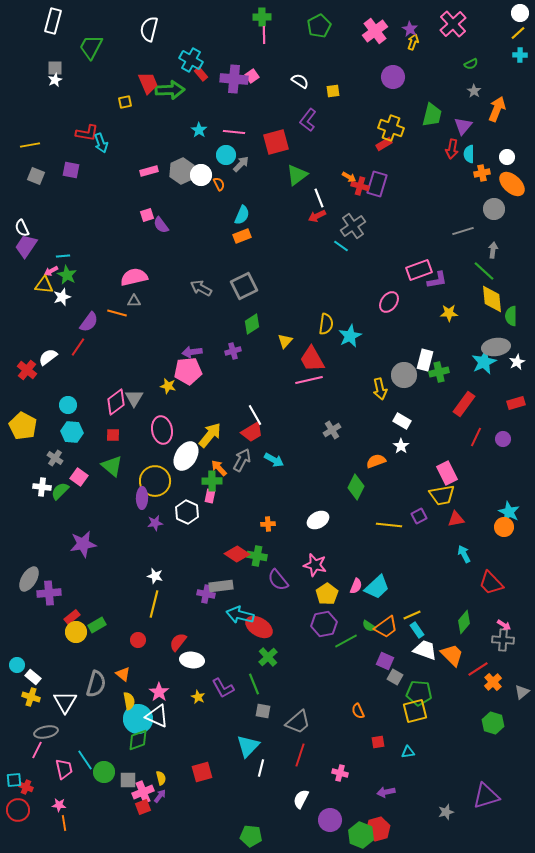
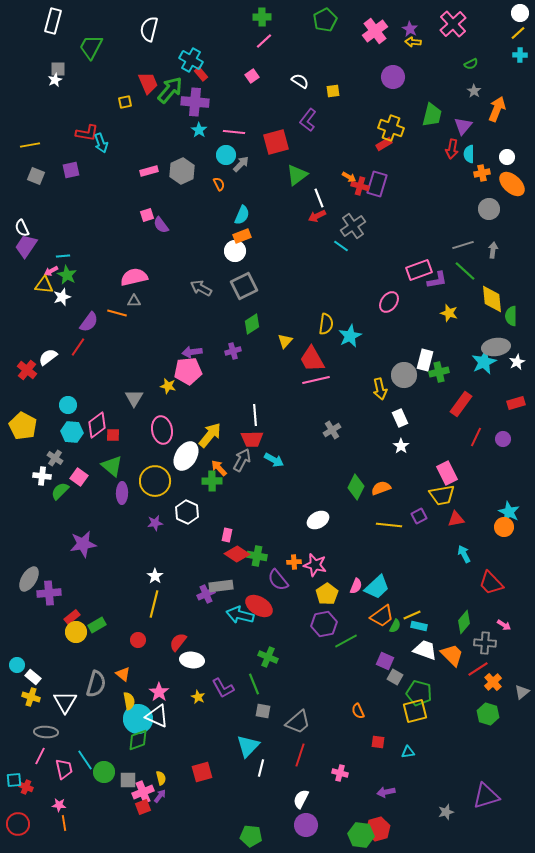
green pentagon at (319, 26): moved 6 px right, 6 px up
pink line at (264, 35): moved 6 px down; rotated 48 degrees clockwise
yellow arrow at (413, 42): rotated 105 degrees counterclockwise
gray square at (55, 68): moved 3 px right, 1 px down
purple cross at (234, 79): moved 39 px left, 23 px down
green arrow at (170, 90): rotated 48 degrees counterclockwise
purple square at (71, 170): rotated 24 degrees counterclockwise
white circle at (201, 175): moved 34 px right, 76 px down
gray circle at (494, 209): moved 5 px left
gray line at (463, 231): moved 14 px down
green line at (484, 271): moved 19 px left
yellow star at (449, 313): rotated 18 degrees clockwise
pink line at (309, 380): moved 7 px right
pink diamond at (116, 402): moved 19 px left, 23 px down
red rectangle at (464, 404): moved 3 px left
white line at (255, 415): rotated 25 degrees clockwise
white rectangle at (402, 421): moved 2 px left, 3 px up; rotated 36 degrees clockwise
red trapezoid at (252, 432): moved 7 px down; rotated 30 degrees clockwise
orange semicircle at (376, 461): moved 5 px right, 27 px down
white cross at (42, 487): moved 11 px up
pink rectangle at (210, 496): moved 17 px right, 39 px down
purple ellipse at (142, 498): moved 20 px left, 5 px up
orange cross at (268, 524): moved 26 px right, 38 px down
white star at (155, 576): rotated 21 degrees clockwise
purple cross at (206, 594): rotated 36 degrees counterclockwise
green semicircle at (369, 626): moved 26 px right; rotated 96 degrees counterclockwise
red ellipse at (259, 627): moved 21 px up
orange trapezoid at (386, 627): moved 4 px left, 11 px up
cyan rectangle at (417, 630): moved 2 px right, 4 px up; rotated 42 degrees counterclockwise
gray cross at (503, 640): moved 18 px left, 3 px down
green cross at (268, 657): rotated 24 degrees counterclockwise
green pentagon at (419, 693): rotated 10 degrees clockwise
green hexagon at (493, 723): moved 5 px left, 9 px up
gray ellipse at (46, 732): rotated 15 degrees clockwise
red square at (378, 742): rotated 16 degrees clockwise
pink line at (37, 750): moved 3 px right, 6 px down
red circle at (18, 810): moved 14 px down
purple circle at (330, 820): moved 24 px left, 5 px down
green hexagon at (361, 835): rotated 15 degrees counterclockwise
